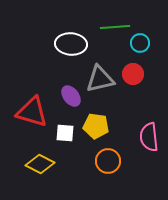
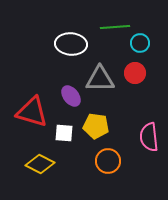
red circle: moved 2 px right, 1 px up
gray triangle: rotated 12 degrees clockwise
white square: moved 1 px left
